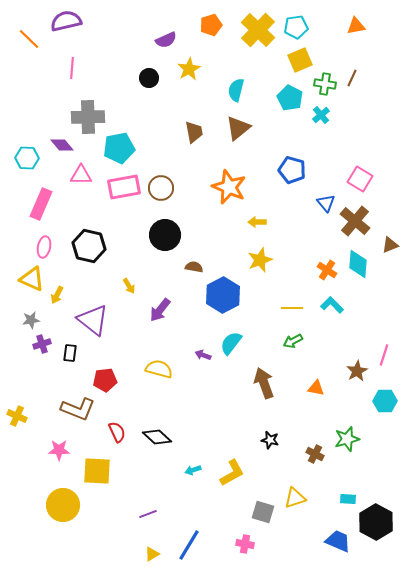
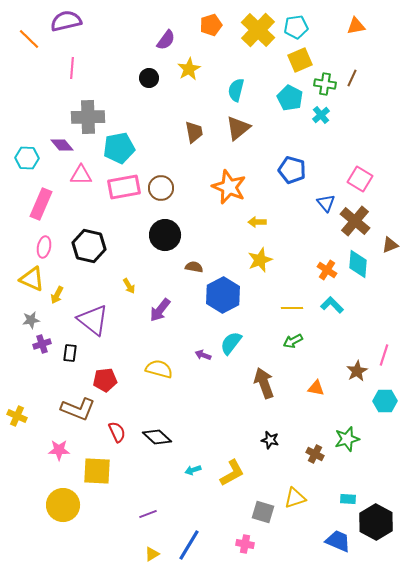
purple semicircle at (166, 40): rotated 30 degrees counterclockwise
